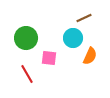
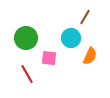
brown line: moved 1 px right, 1 px up; rotated 35 degrees counterclockwise
cyan circle: moved 2 px left
